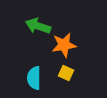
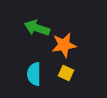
green arrow: moved 1 px left, 2 px down
cyan semicircle: moved 4 px up
